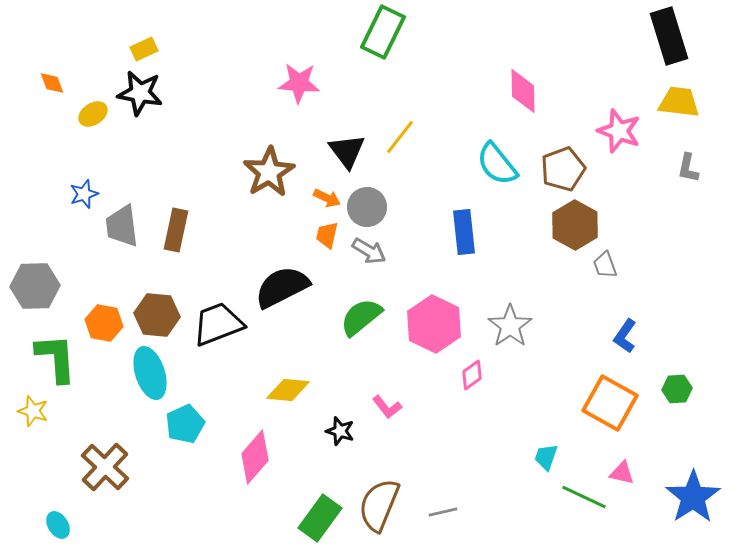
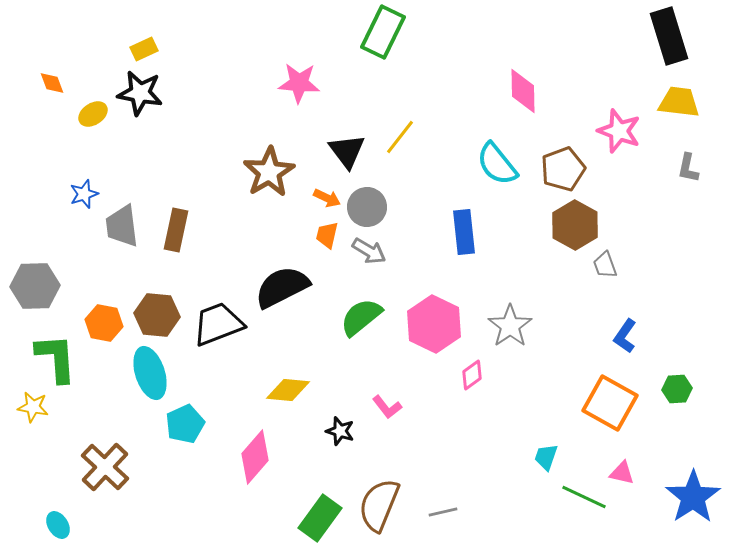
yellow star at (33, 411): moved 4 px up; rotated 8 degrees counterclockwise
